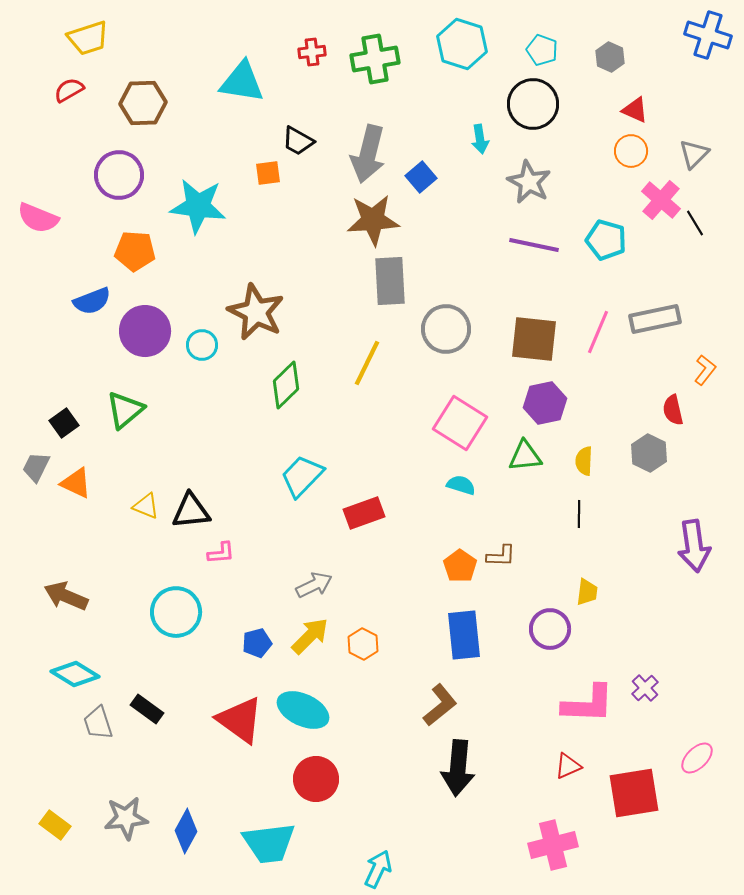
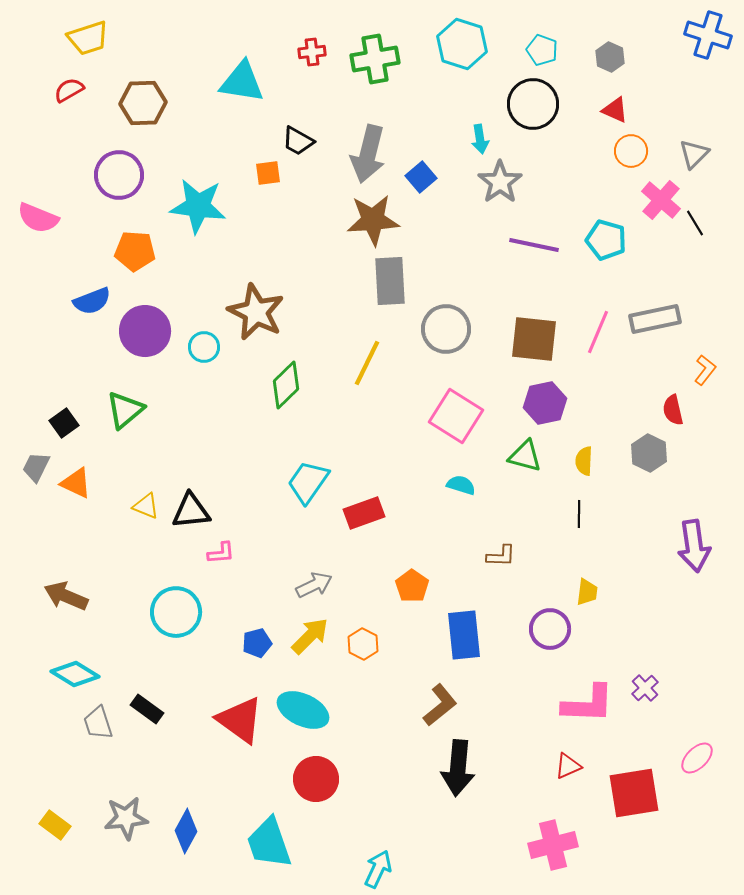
red triangle at (635, 110): moved 20 px left
gray star at (529, 182): moved 29 px left; rotated 9 degrees clockwise
cyan circle at (202, 345): moved 2 px right, 2 px down
pink square at (460, 423): moved 4 px left, 7 px up
green triangle at (525, 456): rotated 21 degrees clockwise
cyan trapezoid at (302, 476): moved 6 px right, 6 px down; rotated 9 degrees counterclockwise
orange pentagon at (460, 566): moved 48 px left, 20 px down
cyan trapezoid at (269, 843): rotated 78 degrees clockwise
